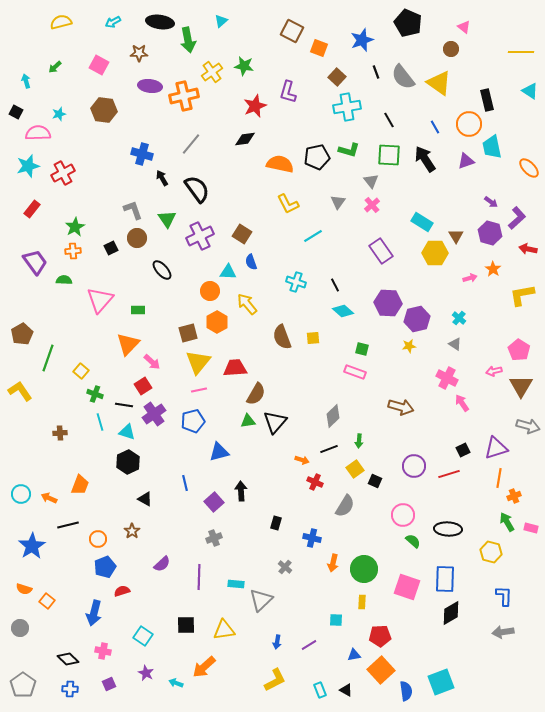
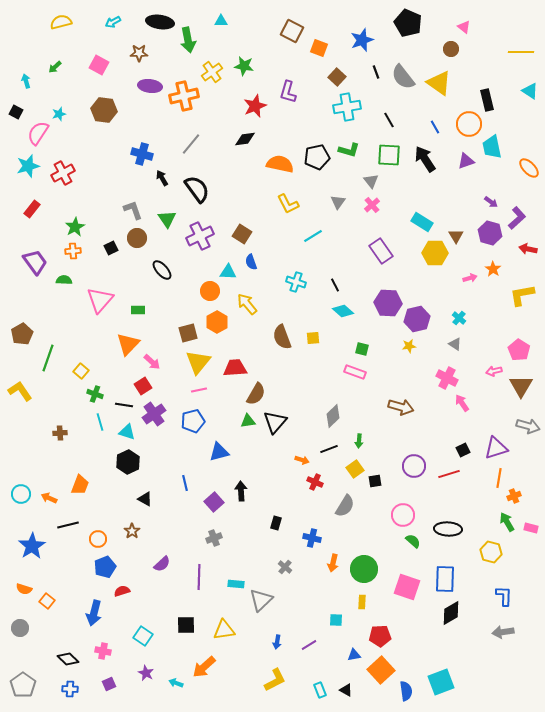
cyan triangle at (221, 21): rotated 40 degrees clockwise
pink semicircle at (38, 133): rotated 55 degrees counterclockwise
black square at (375, 481): rotated 32 degrees counterclockwise
